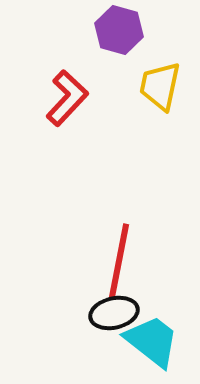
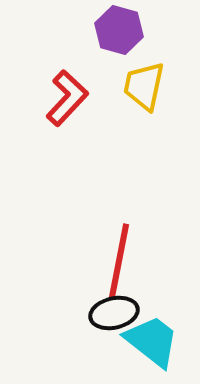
yellow trapezoid: moved 16 px left
